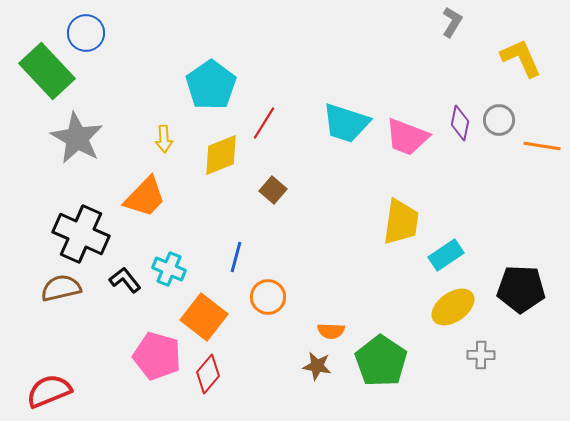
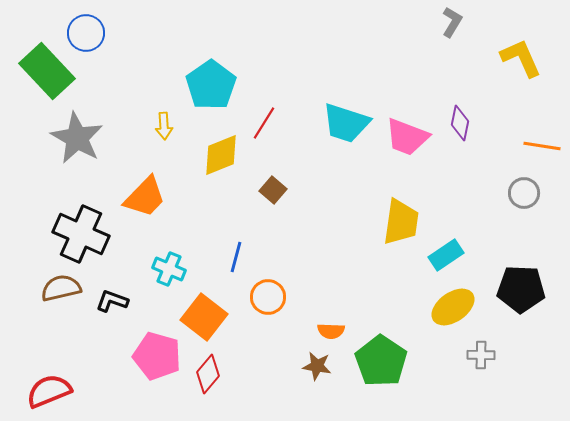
gray circle: moved 25 px right, 73 px down
yellow arrow: moved 13 px up
black L-shape: moved 13 px left, 21 px down; rotated 32 degrees counterclockwise
